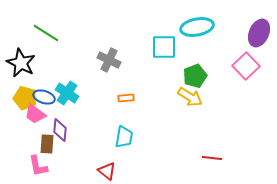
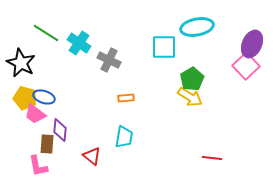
purple ellipse: moved 7 px left, 11 px down
green pentagon: moved 3 px left, 3 px down; rotated 10 degrees counterclockwise
cyan cross: moved 12 px right, 50 px up
red triangle: moved 15 px left, 15 px up
